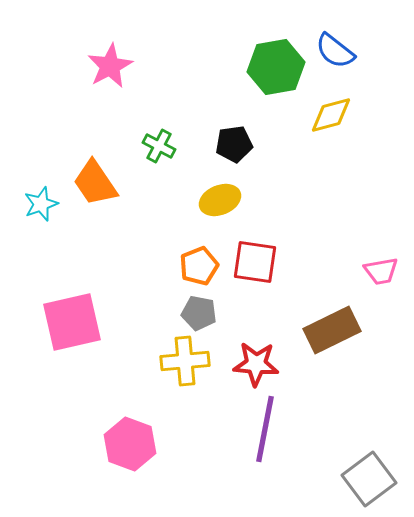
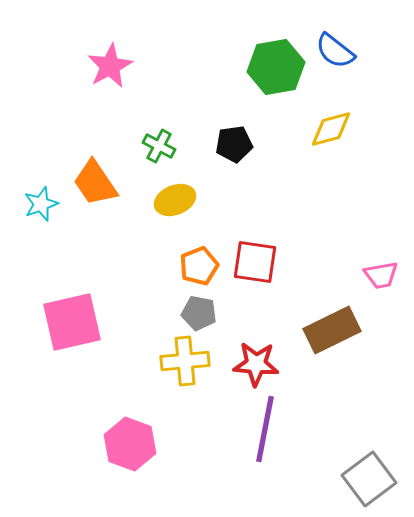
yellow diamond: moved 14 px down
yellow ellipse: moved 45 px left
pink trapezoid: moved 4 px down
